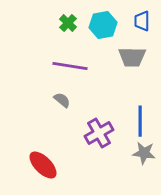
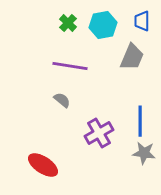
gray trapezoid: rotated 68 degrees counterclockwise
red ellipse: rotated 12 degrees counterclockwise
